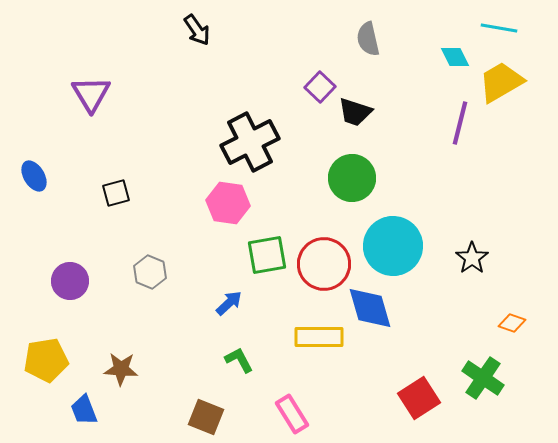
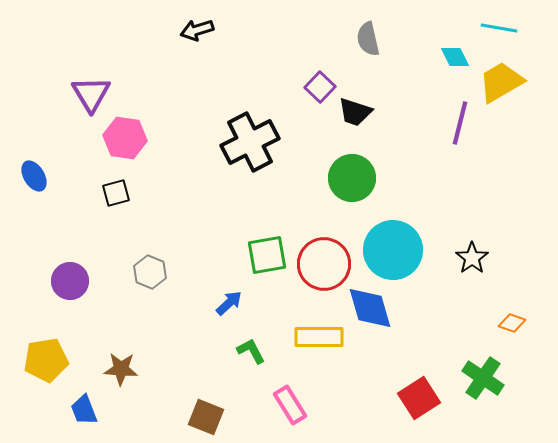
black arrow: rotated 108 degrees clockwise
pink hexagon: moved 103 px left, 65 px up
cyan circle: moved 4 px down
green L-shape: moved 12 px right, 9 px up
pink rectangle: moved 2 px left, 9 px up
